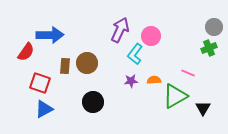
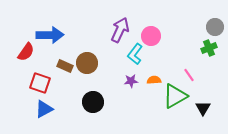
gray circle: moved 1 px right
brown rectangle: rotated 70 degrees counterclockwise
pink line: moved 1 px right, 2 px down; rotated 32 degrees clockwise
